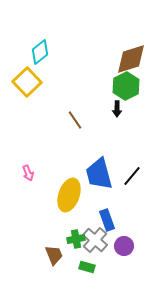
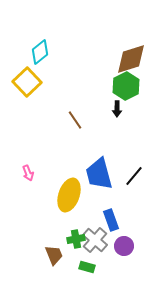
black line: moved 2 px right
blue rectangle: moved 4 px right
